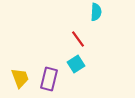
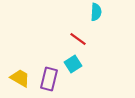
red line: rotated 18 degrees counterclockwise
cyan square: moved 3 px left
yellow trapezoid: rotated 40 degrees counterclockwise
